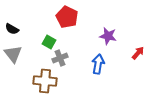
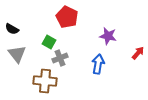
gray triangle: moved 4 px right
